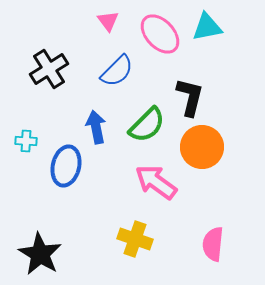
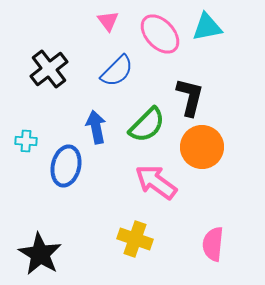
black cross: rotated 6 degrees counterclockwise
